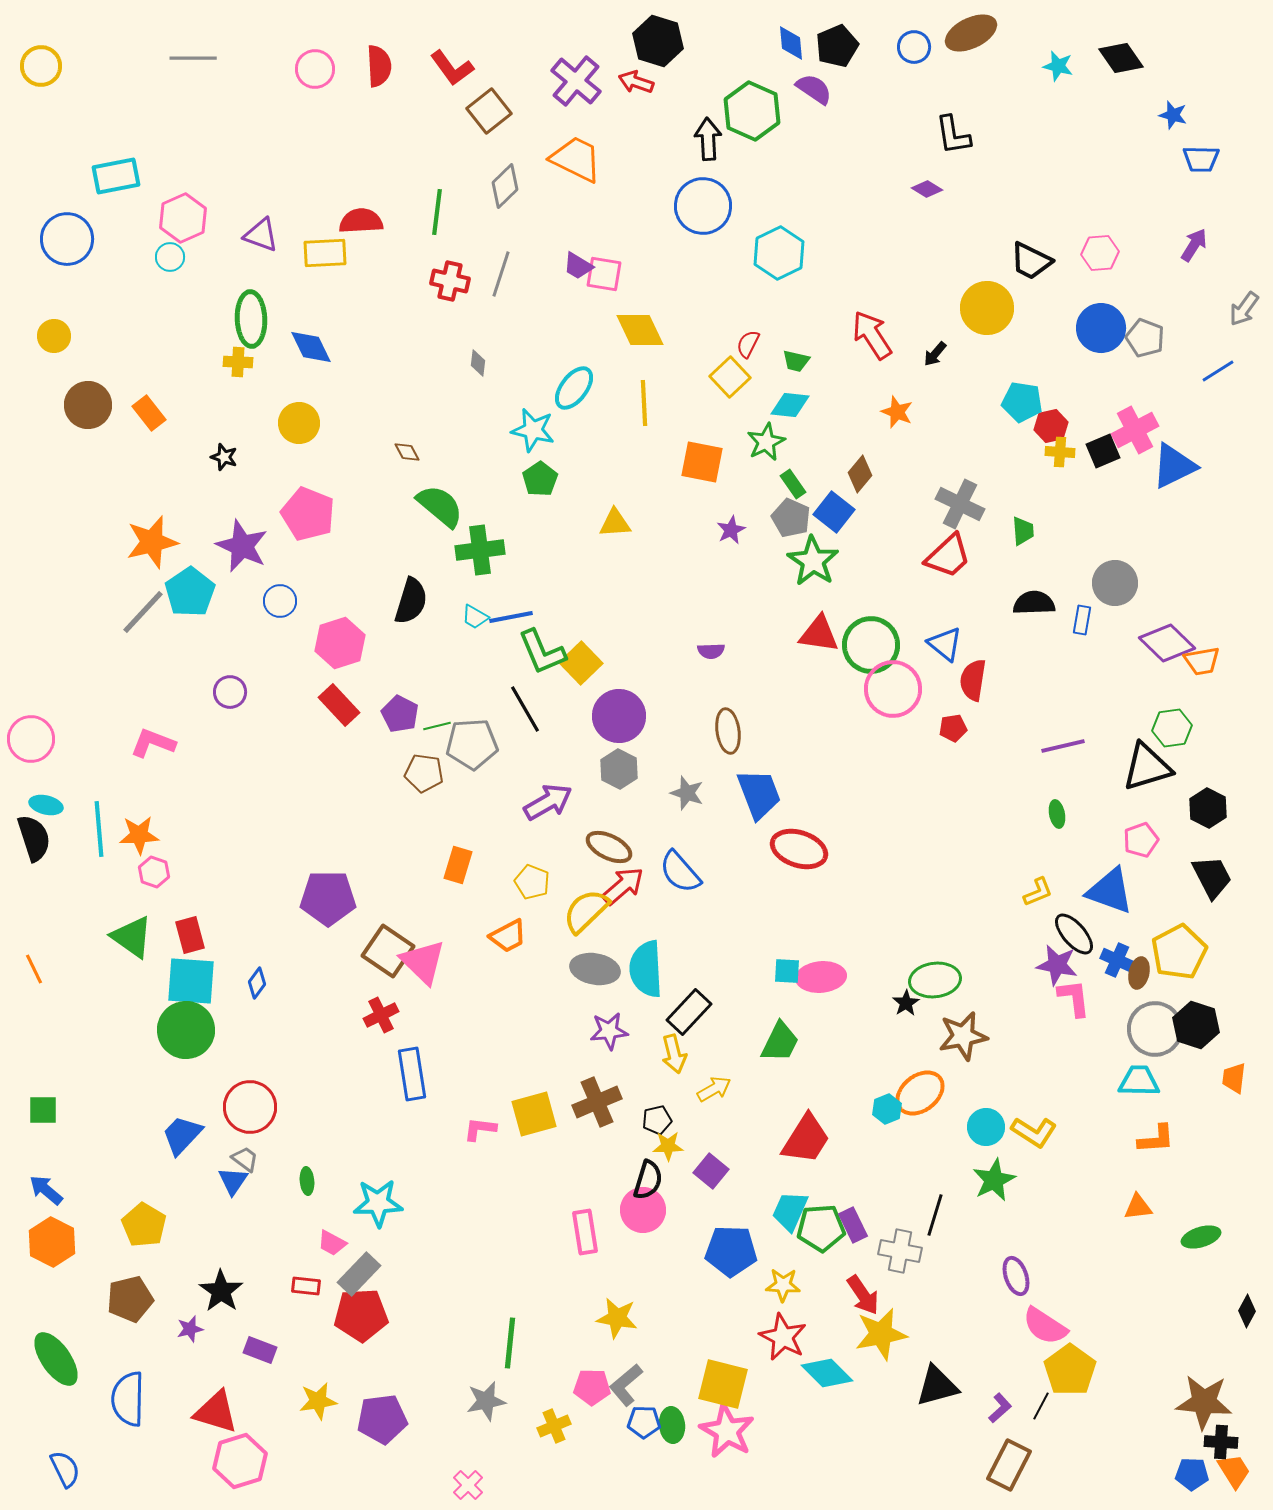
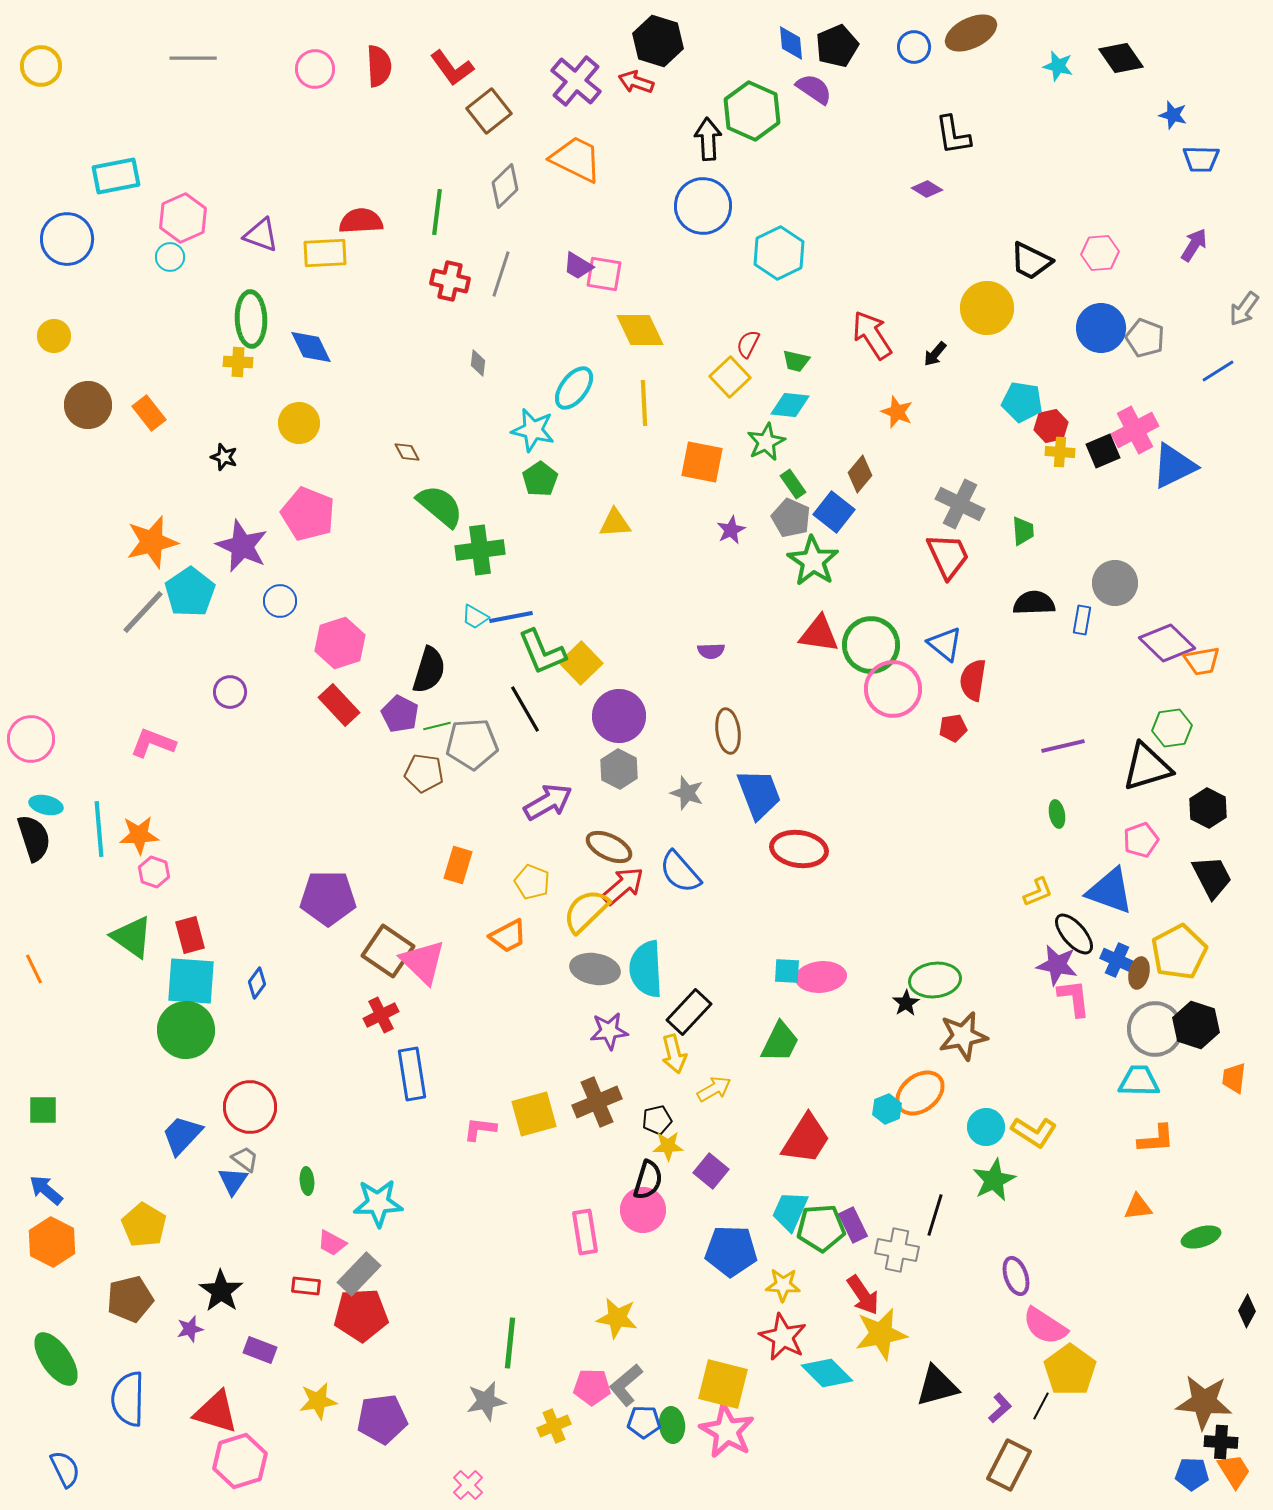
red trapezoid at (948, 556): rotated 72 degrees counterclockwise
black semicircle at (411, 601): moved 18 px right, 69 px down
red ellipse at (799, 849): rotated 10 degrees counterclockwise
gray cross at (900, 1251): moved 3 px left, 1 px up
